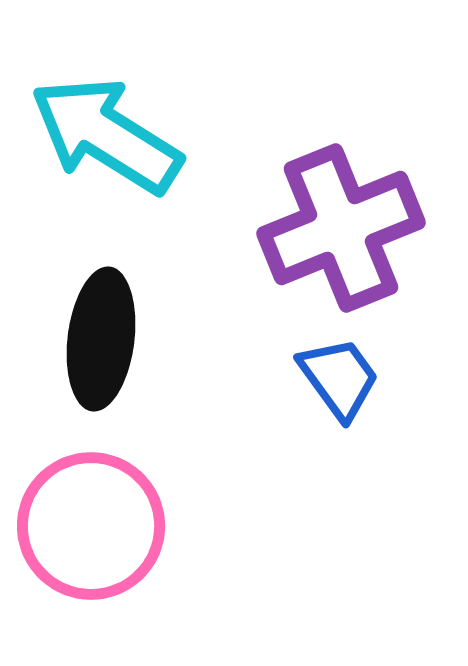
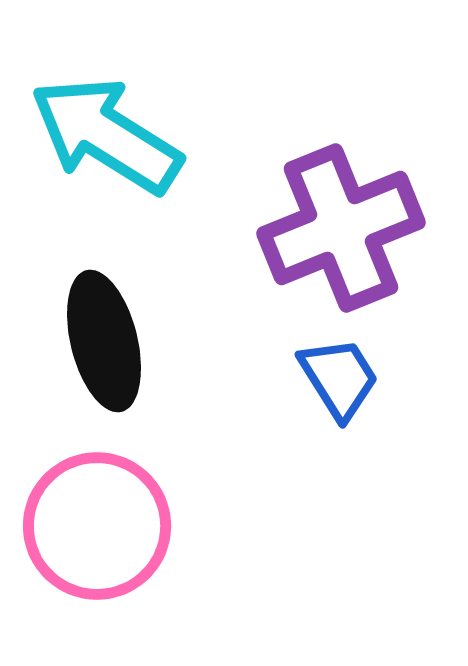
black ellipse: moved 3 px right, 2 px down; rotated 21 degrees counterclockwise
blue trapezoid: rotated 4 degrees clockwise
pink circle: moved 6 px right
